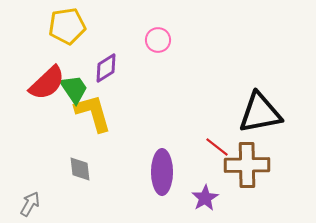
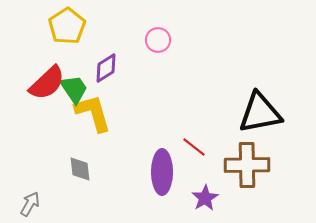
yellow pentagon: rotated 24 degrees counterclockwise
red line: moved 23 px left
